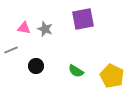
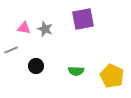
green semicircle: rotated 28 degrees counterclockwise
